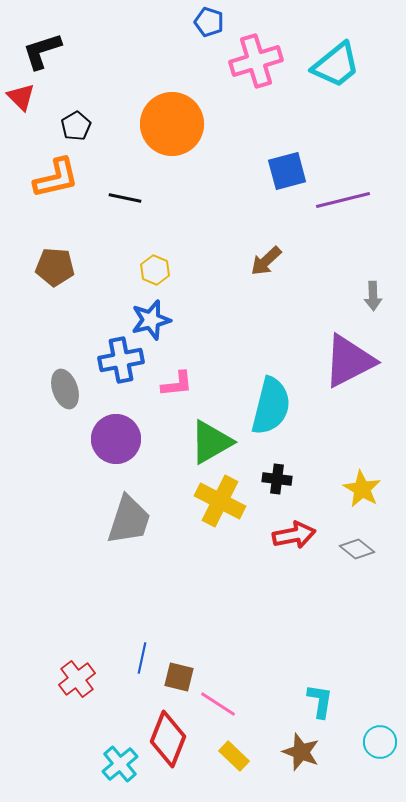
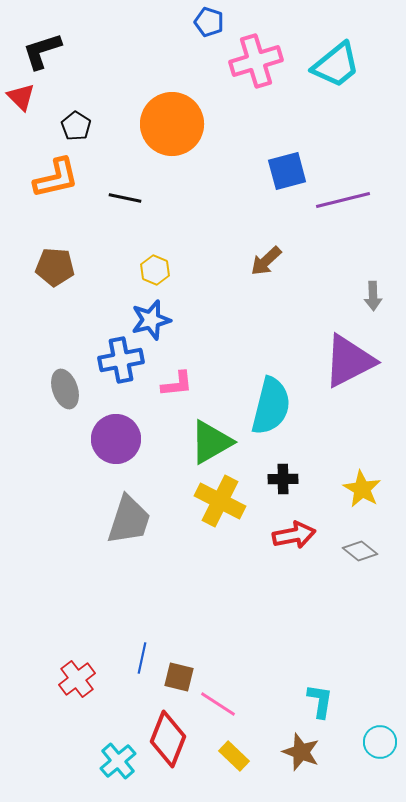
black pentagon: rotated 8 degrees counterclockwise
black cross: moved 6 px right; rotated 8 degrees counterclockwise
gray diamond: moved 3 px right, 2 px down
cyan cross: moved 2 px left, 3 px up
